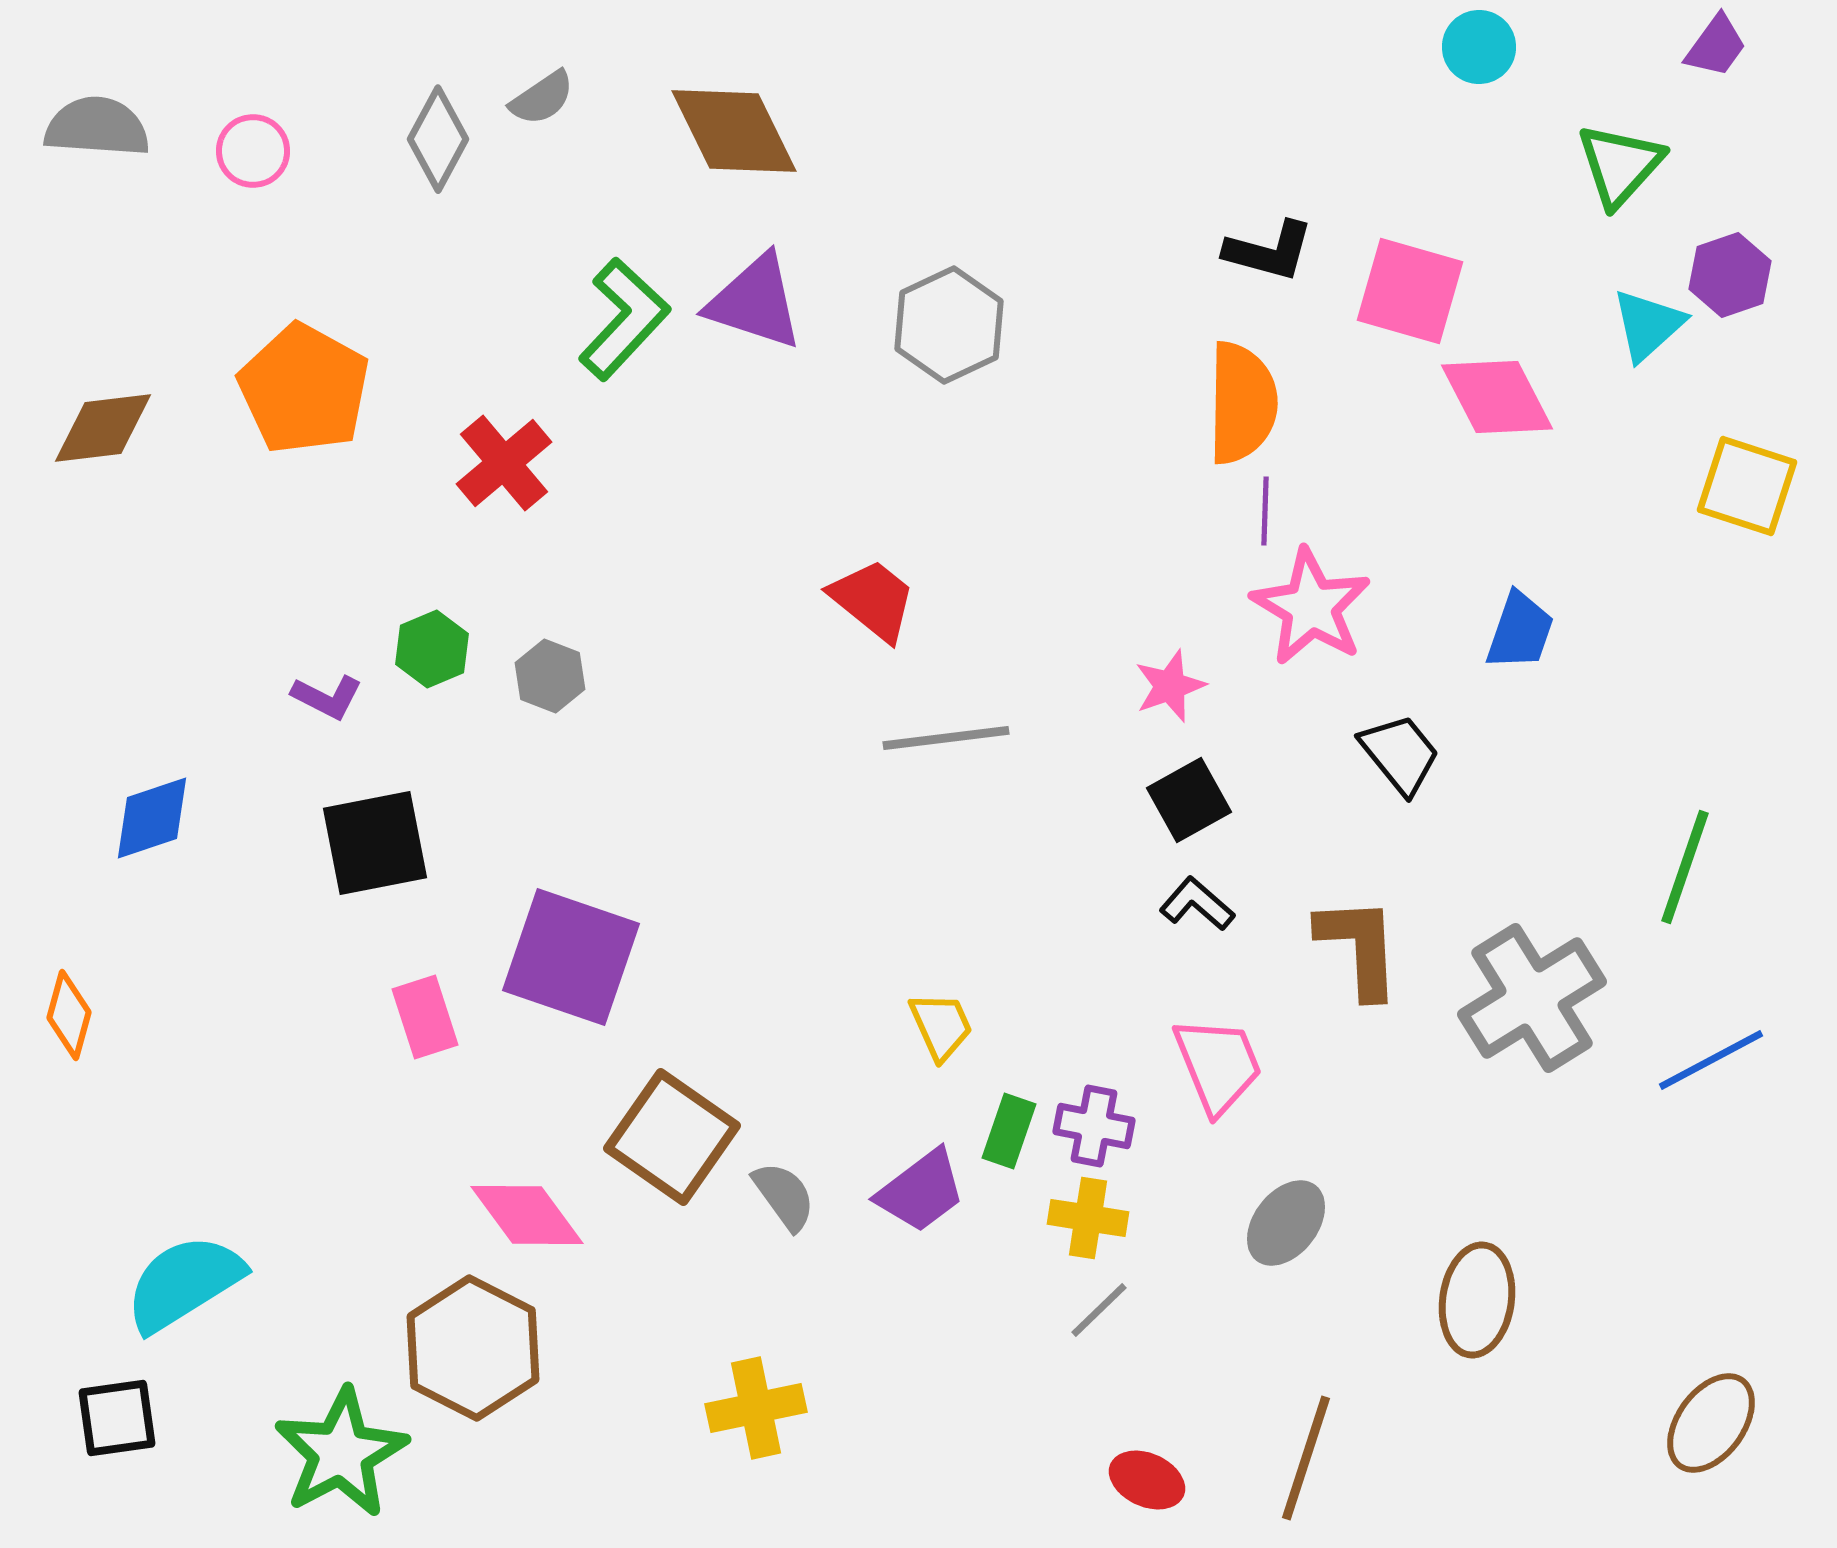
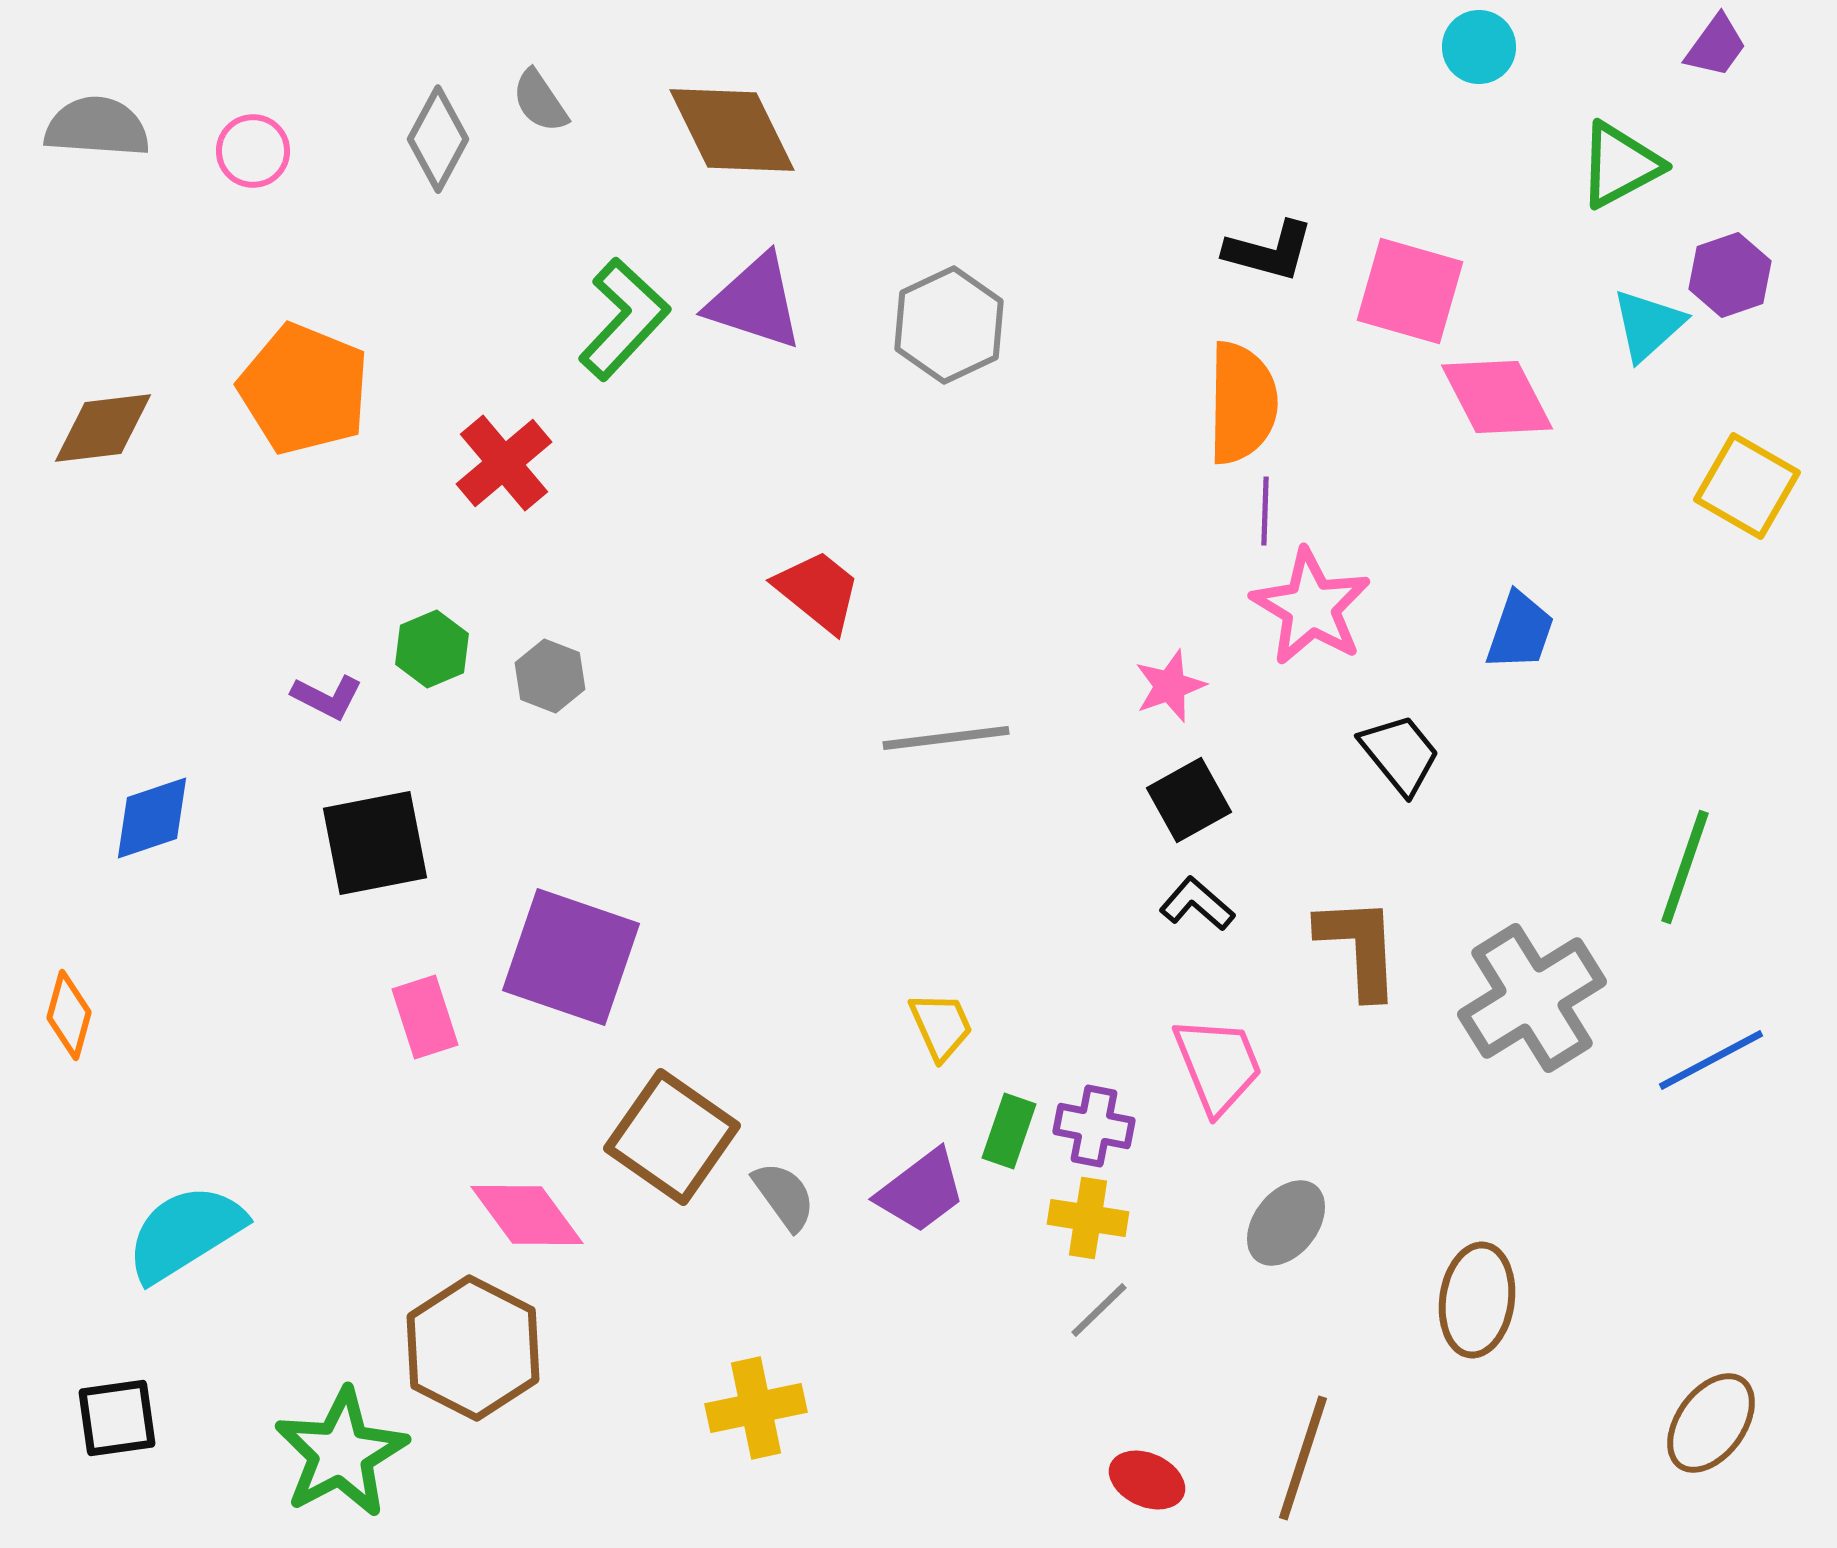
gray semicircle at (542, 98): moved 2 px left, 3 px down; rotated 90 degrees clockwise
brown diamond at (734, 131): moved 2 px left, 1 px up
green triangle at (1620, 165): rotated 20 degrees clockwise
orange pentagon at (304, 389): rotated 7 degrees counterclockwise
yellow square at (1747, 486): rotated 12 degrees clockwise
red trapezoid at (873, 600): moved 55 px left, 9 px up
cyan semicircle at (184, 1283): moved 1 px right, 50 px up
brown line at (1306, 1458): moved 3 px left
